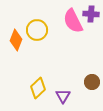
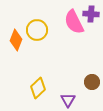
pink semicircle: moved 1 px right, 1 px down
purple triangle: moved 5 px right, 4 px down
